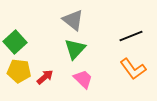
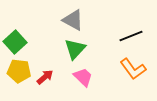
gray triangle: rotated 10 degrees counterclockwise
pink trapezoid: moved 2 px up
